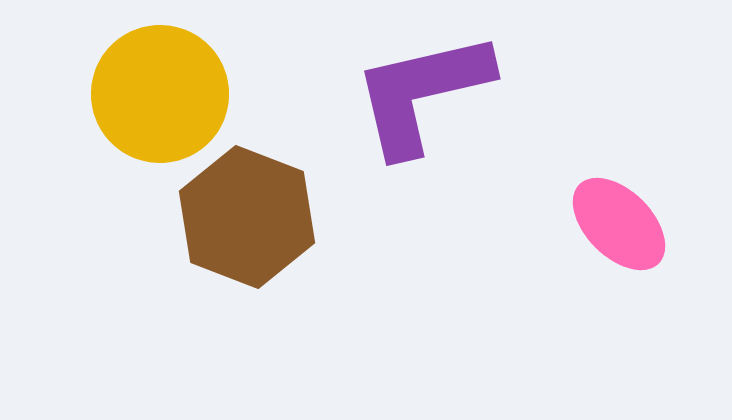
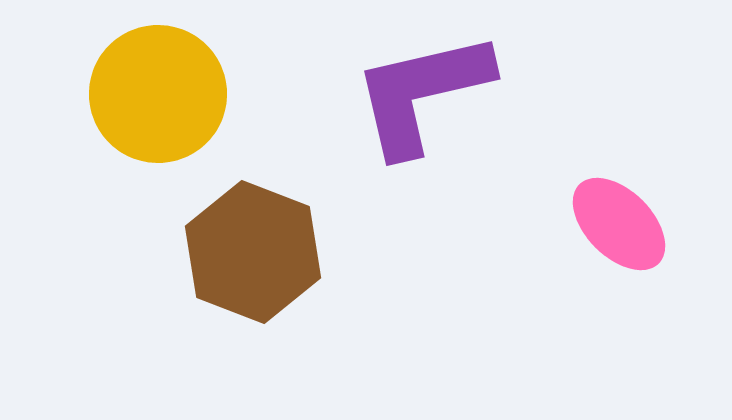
yellow circle: moved 2 px left
brown hexagon: moved 6 px right, 35 px down
